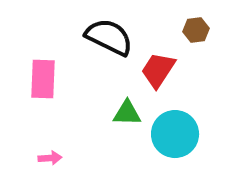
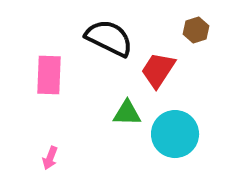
brown hexagon: rotated 10 degrees counterclockwise
black semicircle: moved 1 px down
pink rectangle: moved 6 px right, 4 px up
pink arrow: rotated 115 degrees clockwise
